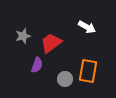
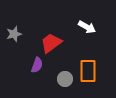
gray star: moved 9 px left, 2 px up
orange rectangle: rotated 10 degrees counterclockwise
